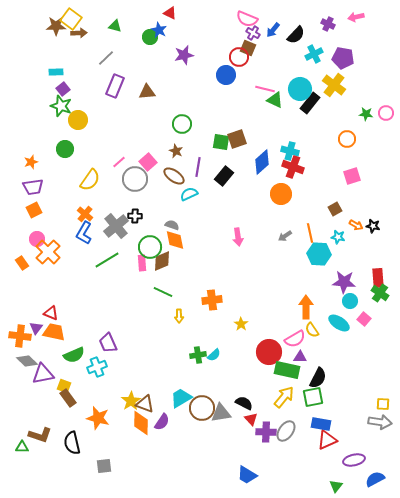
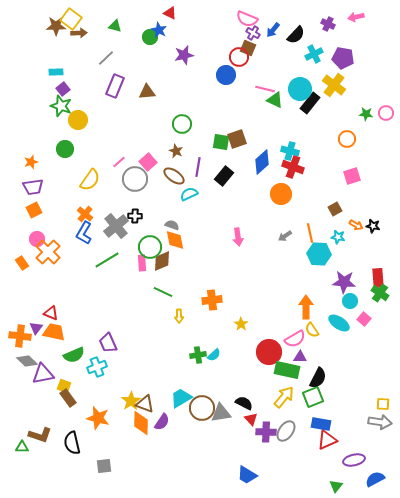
green square at (313, 397): rotated 10 degrees counterclockwise
